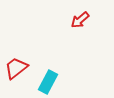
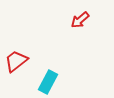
red trapezoid: moved 7 px up
